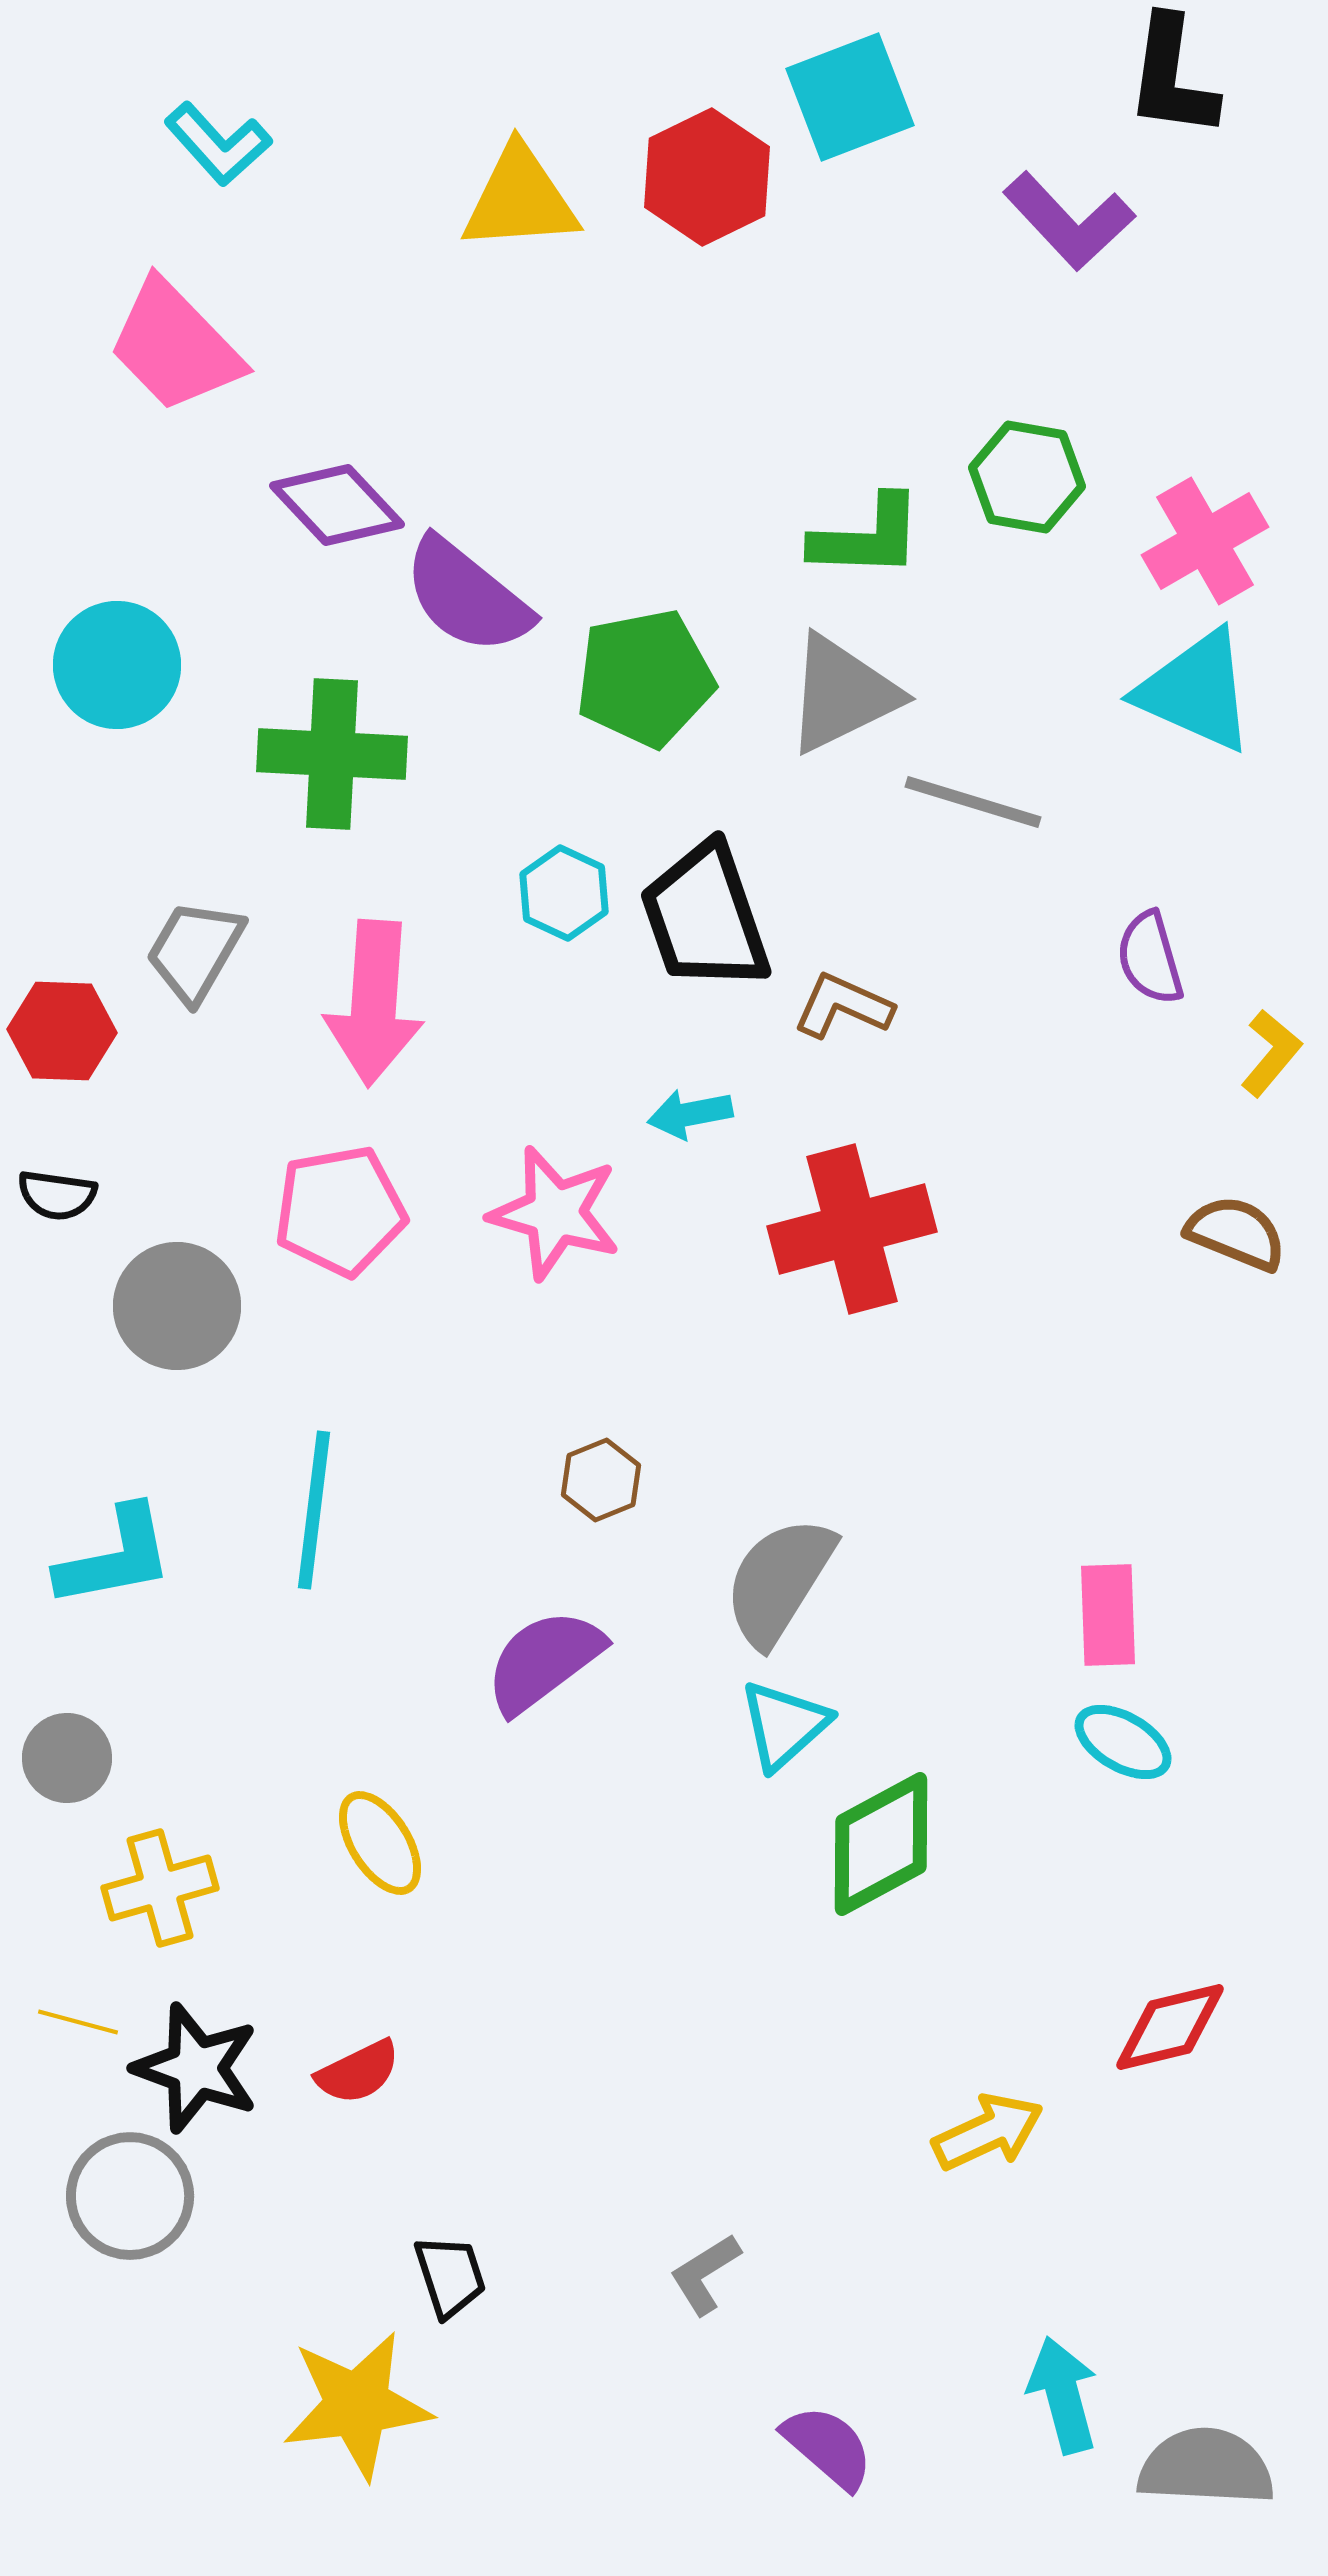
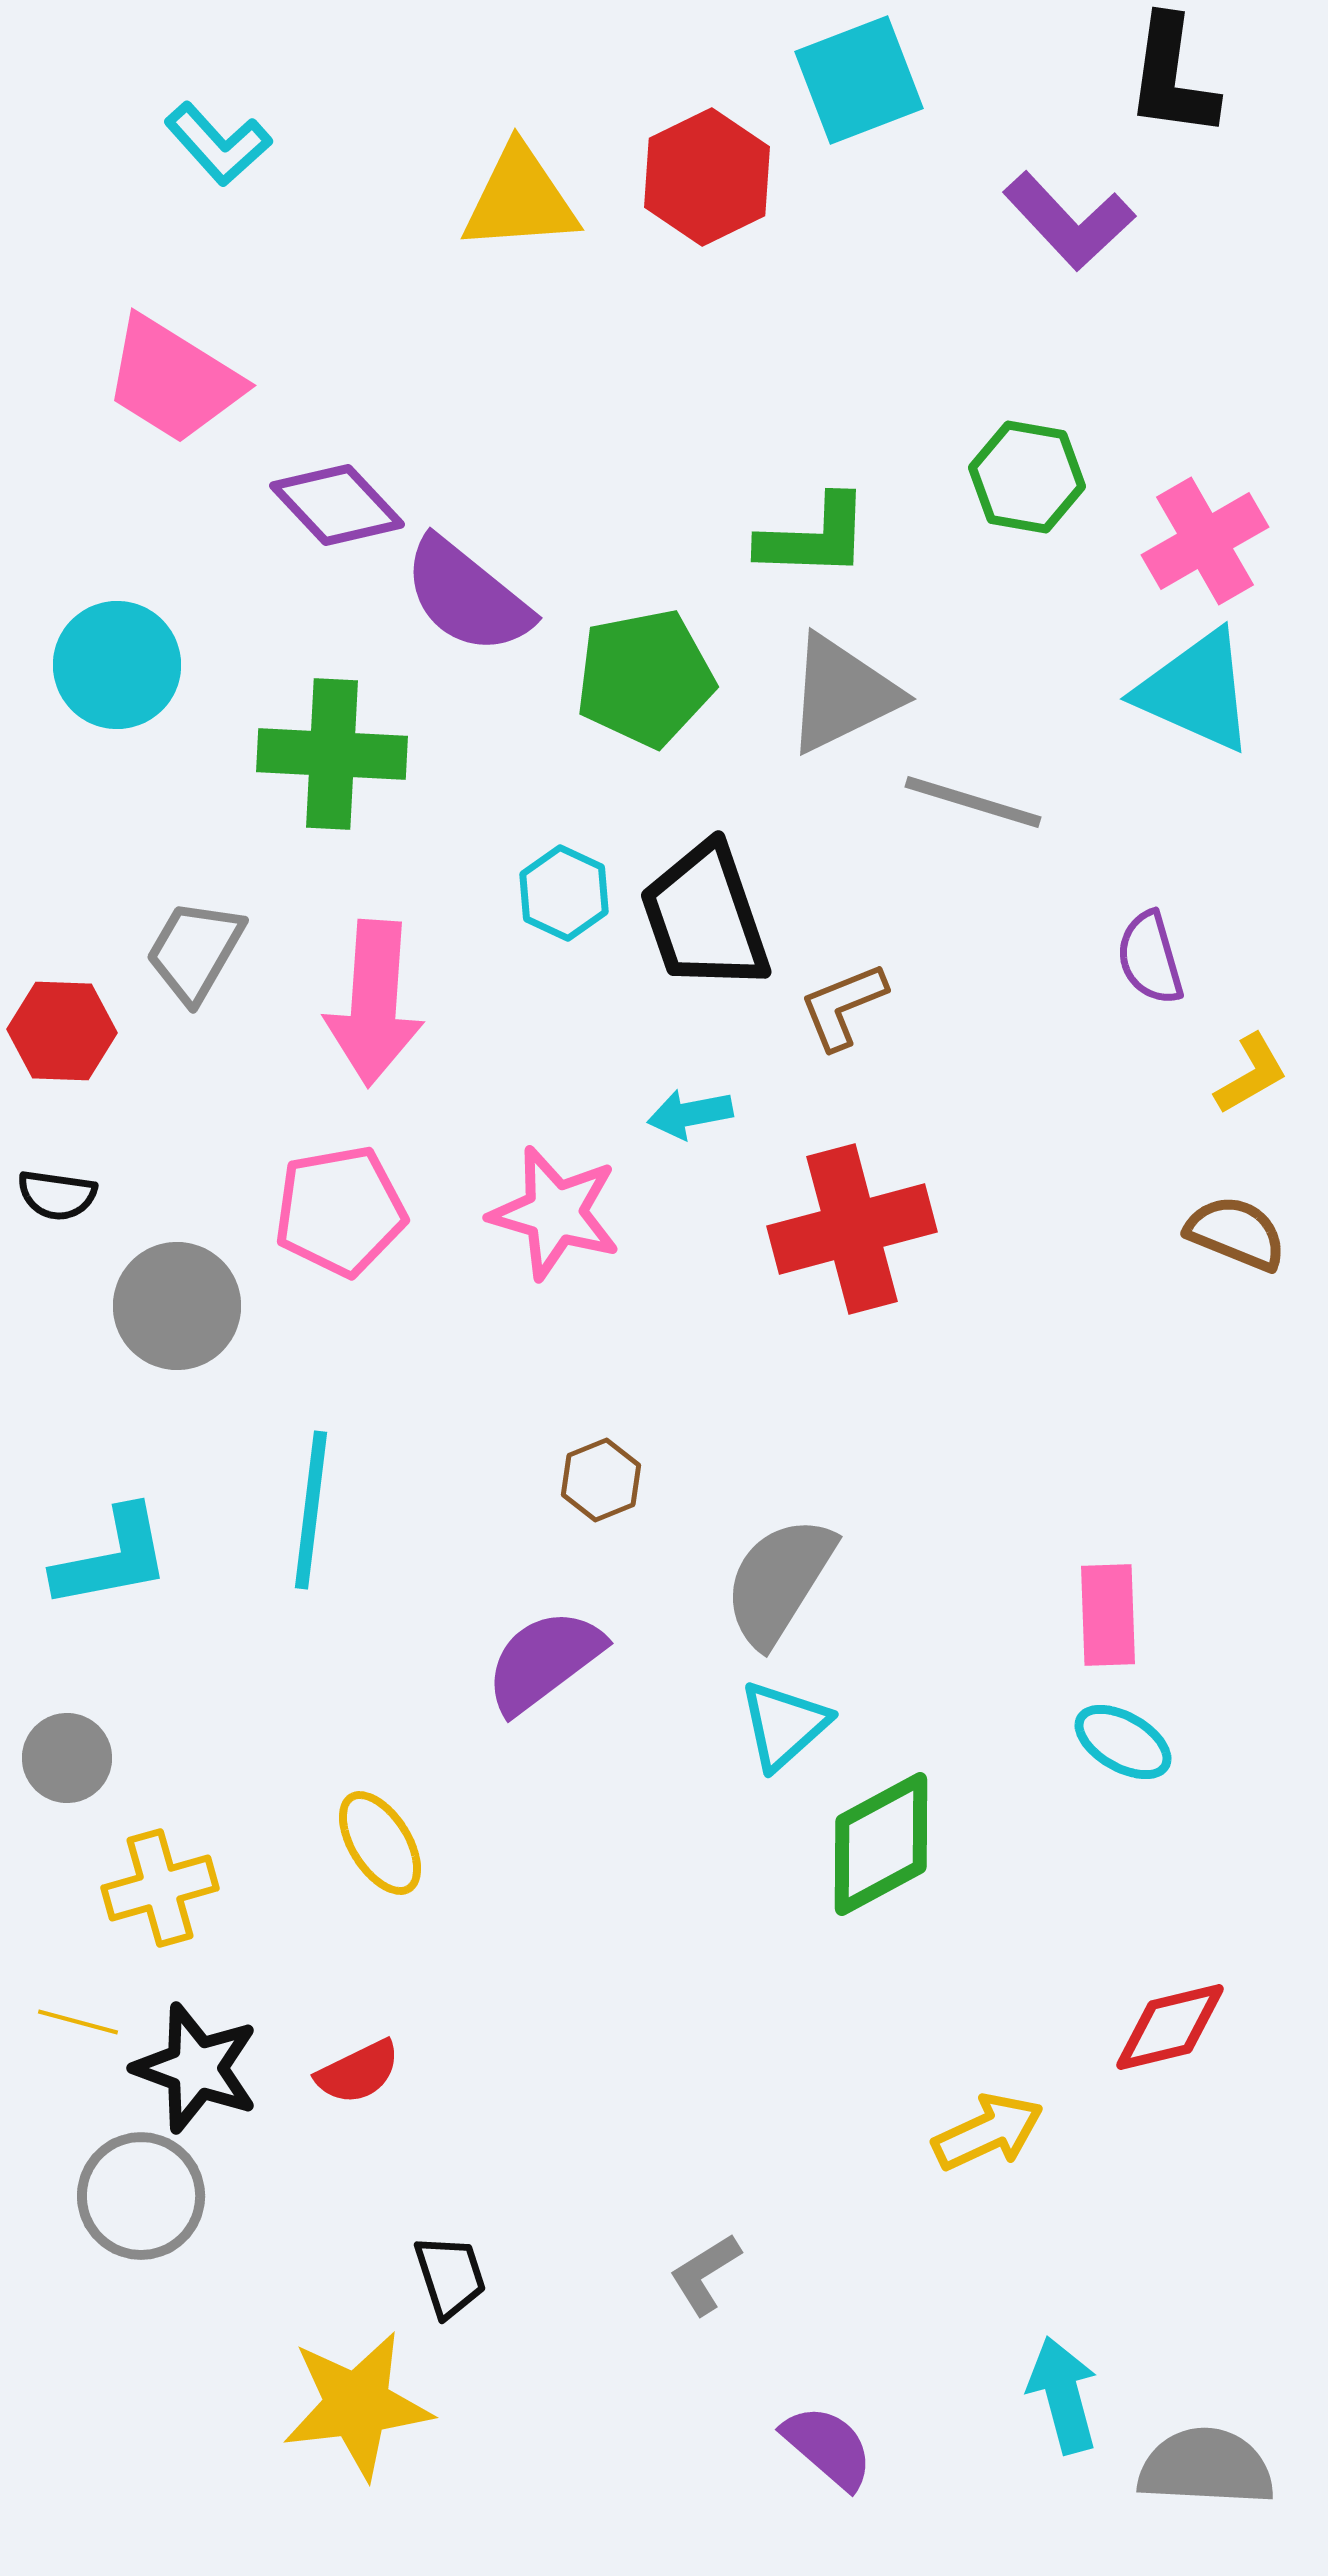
cyan square at (850, 97): moved 9 px right, 17 px up
pink trapezoid at (175, 346): moved 2 px left, 34 px down; rotated 14 degrees counterclockwise
green L-shape at (867, 537): moved 53 px left
brown L-shape at (843, 1006): rotated 46 degrees counterclockwise
yellow L-shape at (1271, 1053): moved 20 px left, 21 px down; rotated 20 degrees clockwise
cyan line at (314, 1510): moved 3 px left
cyan L-shape at (115, 1557): moved 3 px left, 1 px down
gray circle at (130, 2196): moved 11 px right
